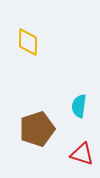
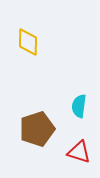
red triangle: moved 3 px left, 2 px up
